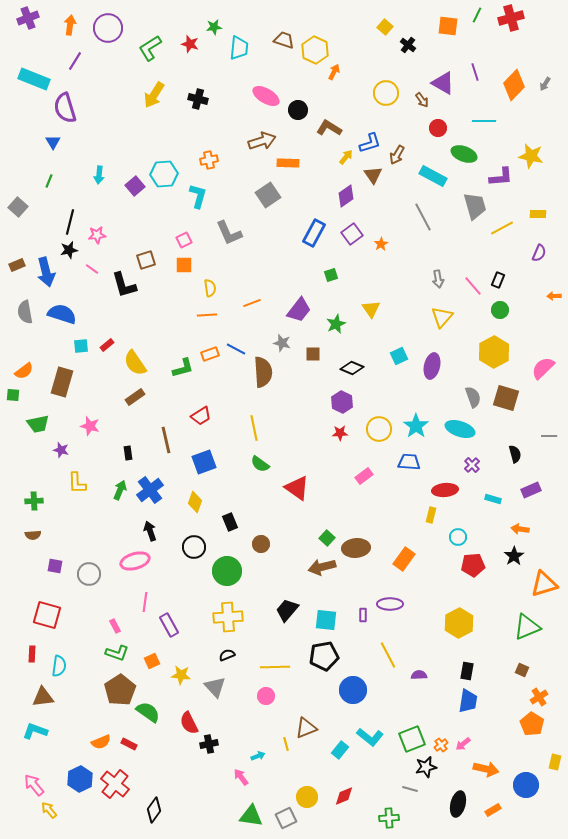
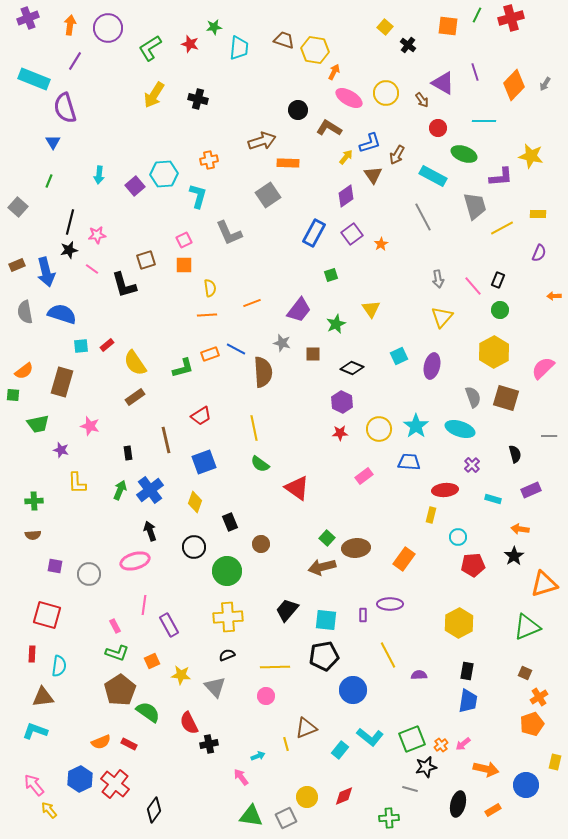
yellow hexagon at (315, 50): rotated 16 degrees counterclockwise
pink ellipse at (266, 96): moved 83 px right, 2 px down
pink line at (145, 602): moved 1 px left, 3 px down
brown square at (522, 670): moved 3 px right, 3 px down
orange pentagon at (532, 724): rotated 20 degrees clockwise
